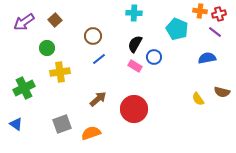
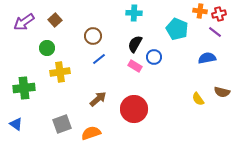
green cross: rotated 20 degrees clockwise
